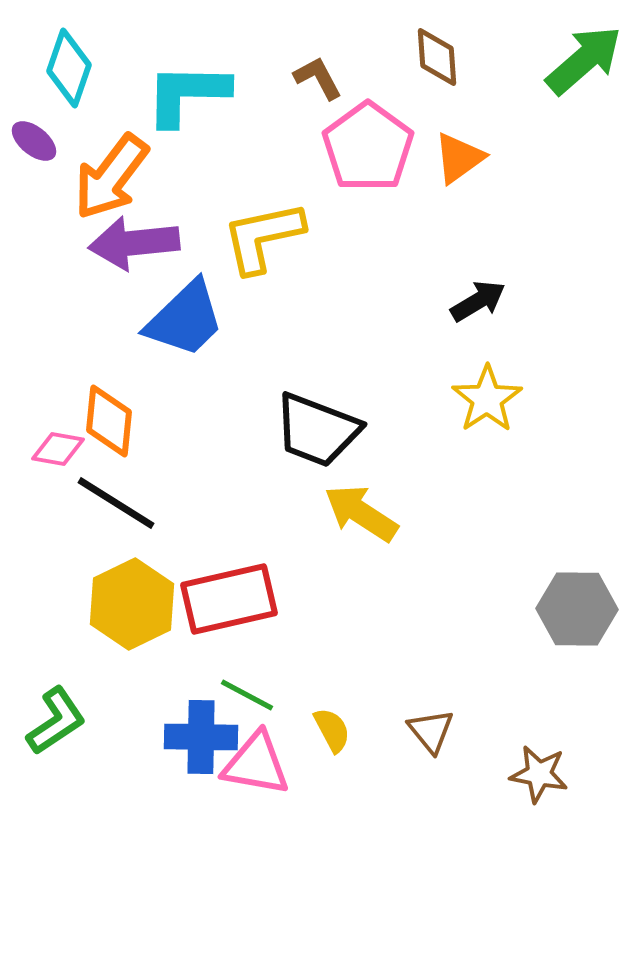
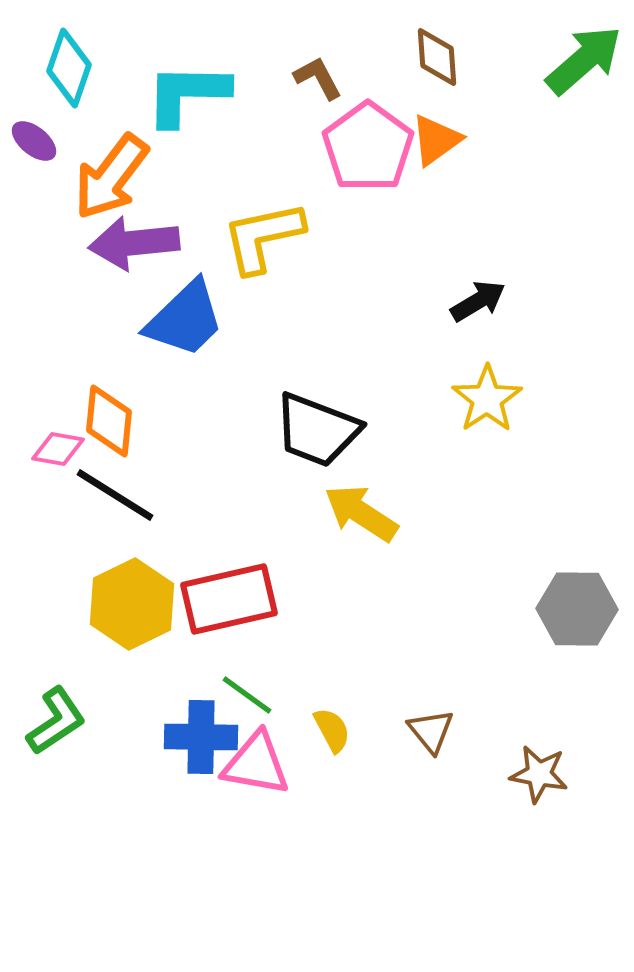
orange triangle: moved 23 px left, 18 px up
black line: moved 1 px left, 8 px up
green line: rotated 8 degrees clockwise
